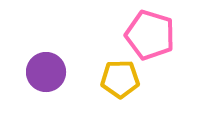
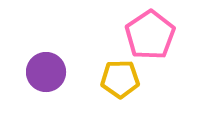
pink pentagon: rotated 21 degrees clockwise
